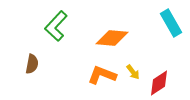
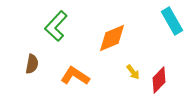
cyan rectangle: moved 1 px right, 2 px up
orange diamond: rotated 28 degrees counterclockwise
orange L-shape: moved 27 px left, 1 px down; rotated 12 degrees clockwise
red diamond: moved 3 px up; rotated 12 degrees counterclockwise
